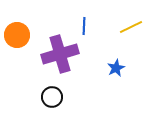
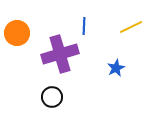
orange circle: moved 2 px up
